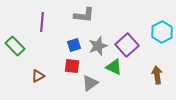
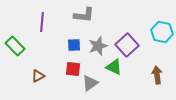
cyan hexagon: rotated 20 degrees counterclockwise
blue square: rotated 16 degrees clockwise
red square: moved 1 px right, 3 px down
